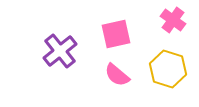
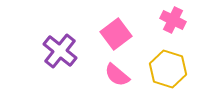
pink cross: rotated 10 degrees counterclockwise
pink square: rotated 24 degrees counterclockwise
purple cross: rotated 12 degrees counterclockwise
